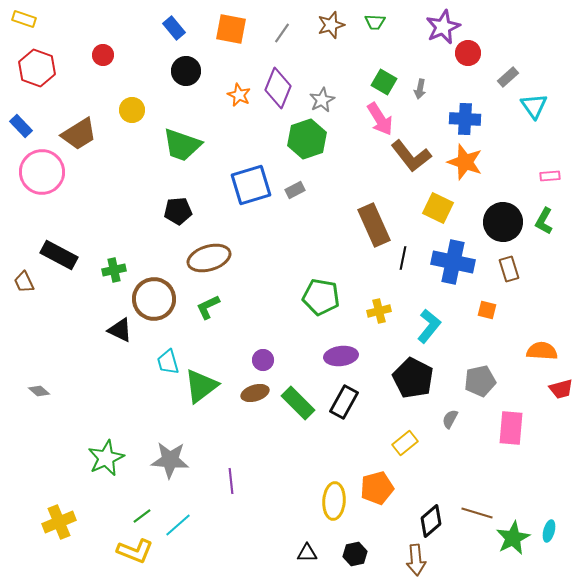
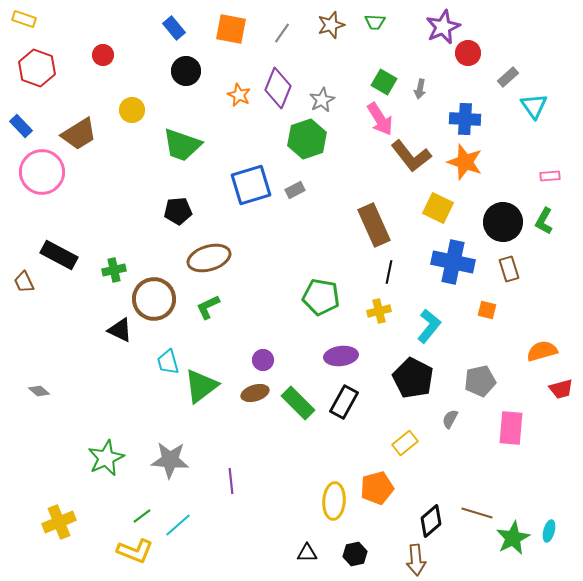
black line at (403, 258): moved 14 px left, 14 px down
orange semicircle at (542, 351): rotated 20 degrees counterclockwise
